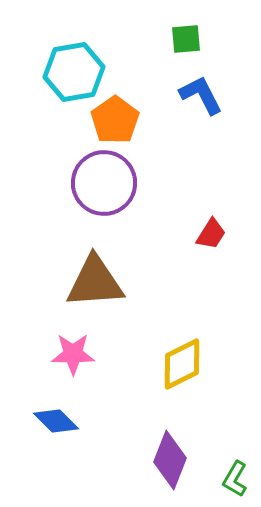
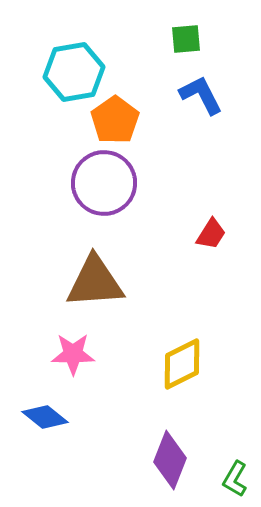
blue diamond: moved 11 px left, 4 px up; rotated 6 degrees counterclockwise
